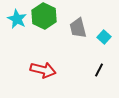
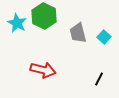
cyan star: moved 4 px down
gray trapezoid: moved 5 px down
black line: moved 9 px down
